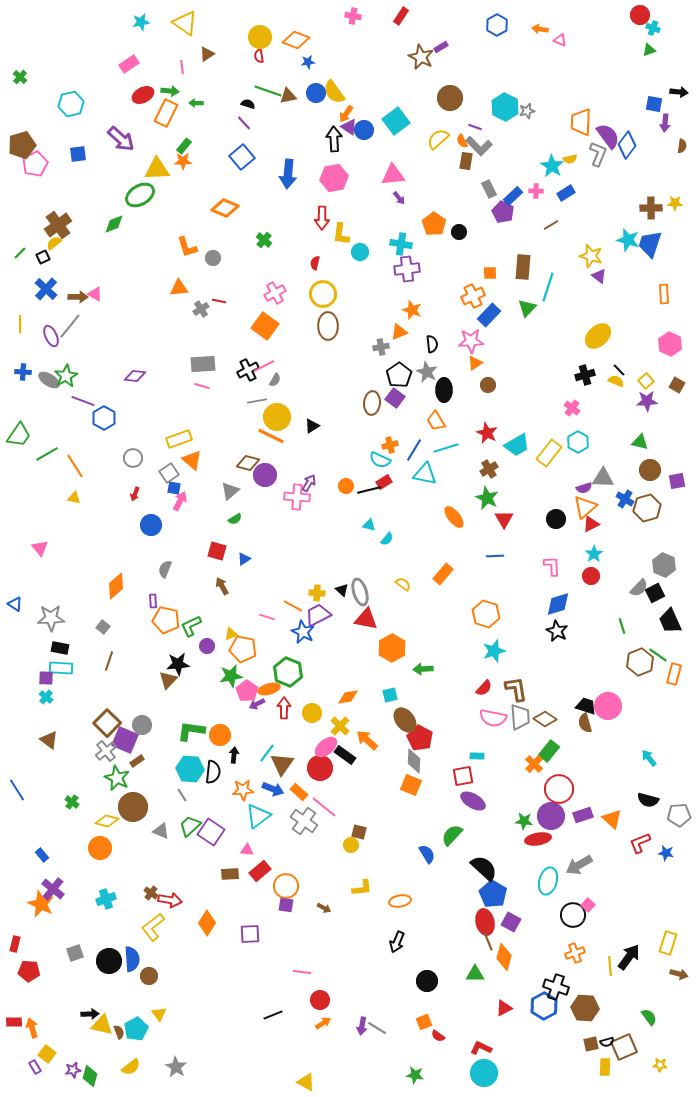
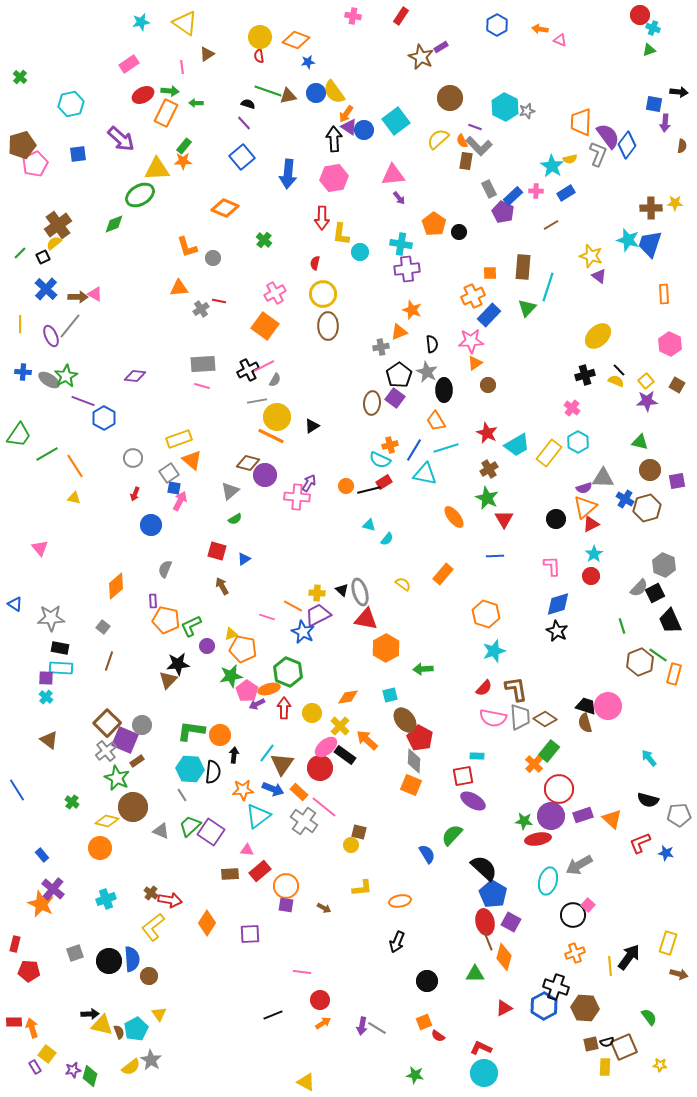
orange hexagon at (392, 648): moved 6 px left
gray star at (176, 1067): moved 25 px left, 7 px up
